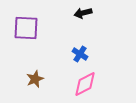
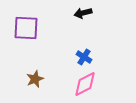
blue cross: moved 4 px right, 3 px down
